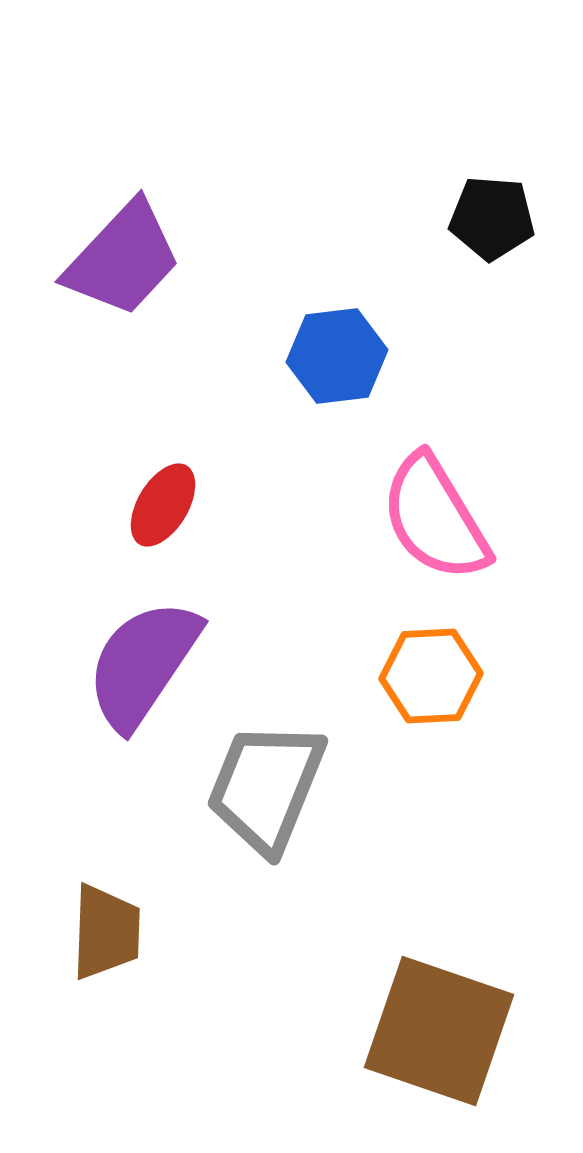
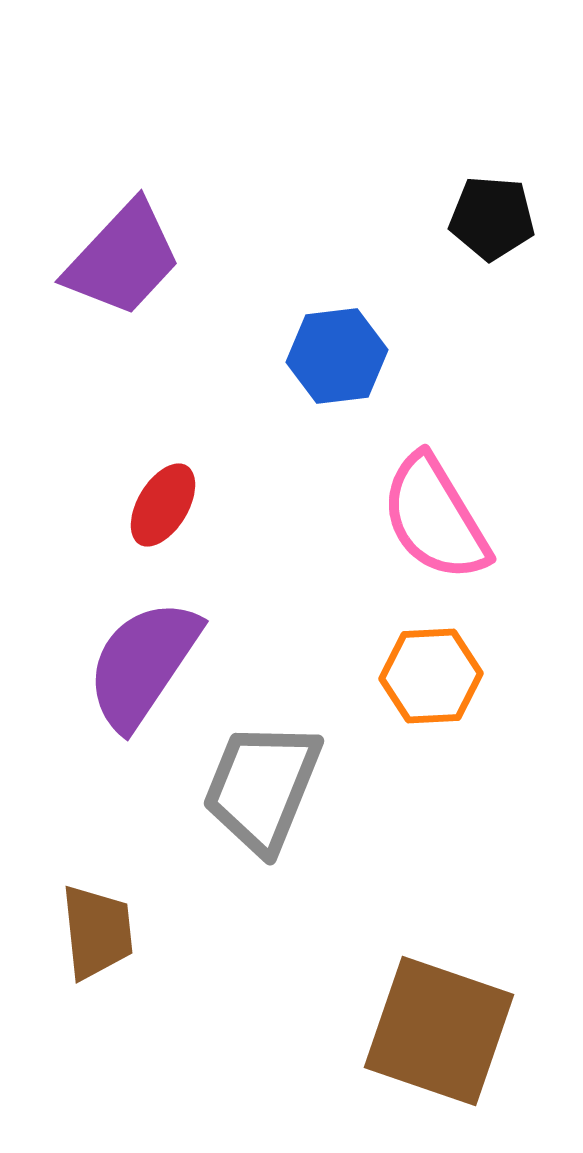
gray trapezoid: moved 4 px left
brown trapezoid: moved 9 px left; rotated 8 degrees counterclockwise
